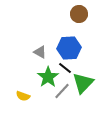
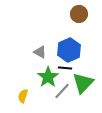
blue hexagon: moved 2 px down; rotated 20 degrees counterclockwise
black line: rotated 32 degrees counterclockwise
yellow semicircle: rotated 88 degrees clockwise
